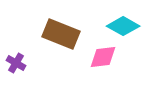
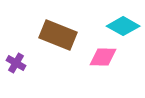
brown rectangle: moved 3 px left, 1 px down
pink diamond: rotated 8 degrees clockwise
